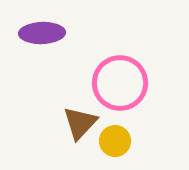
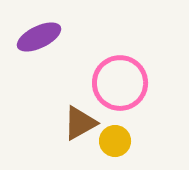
purple ellipse: moved 3 px left, 4 px down; rotated 24 degrees counterclockwise
brown triangle: rotated 18 degrees clockwise
